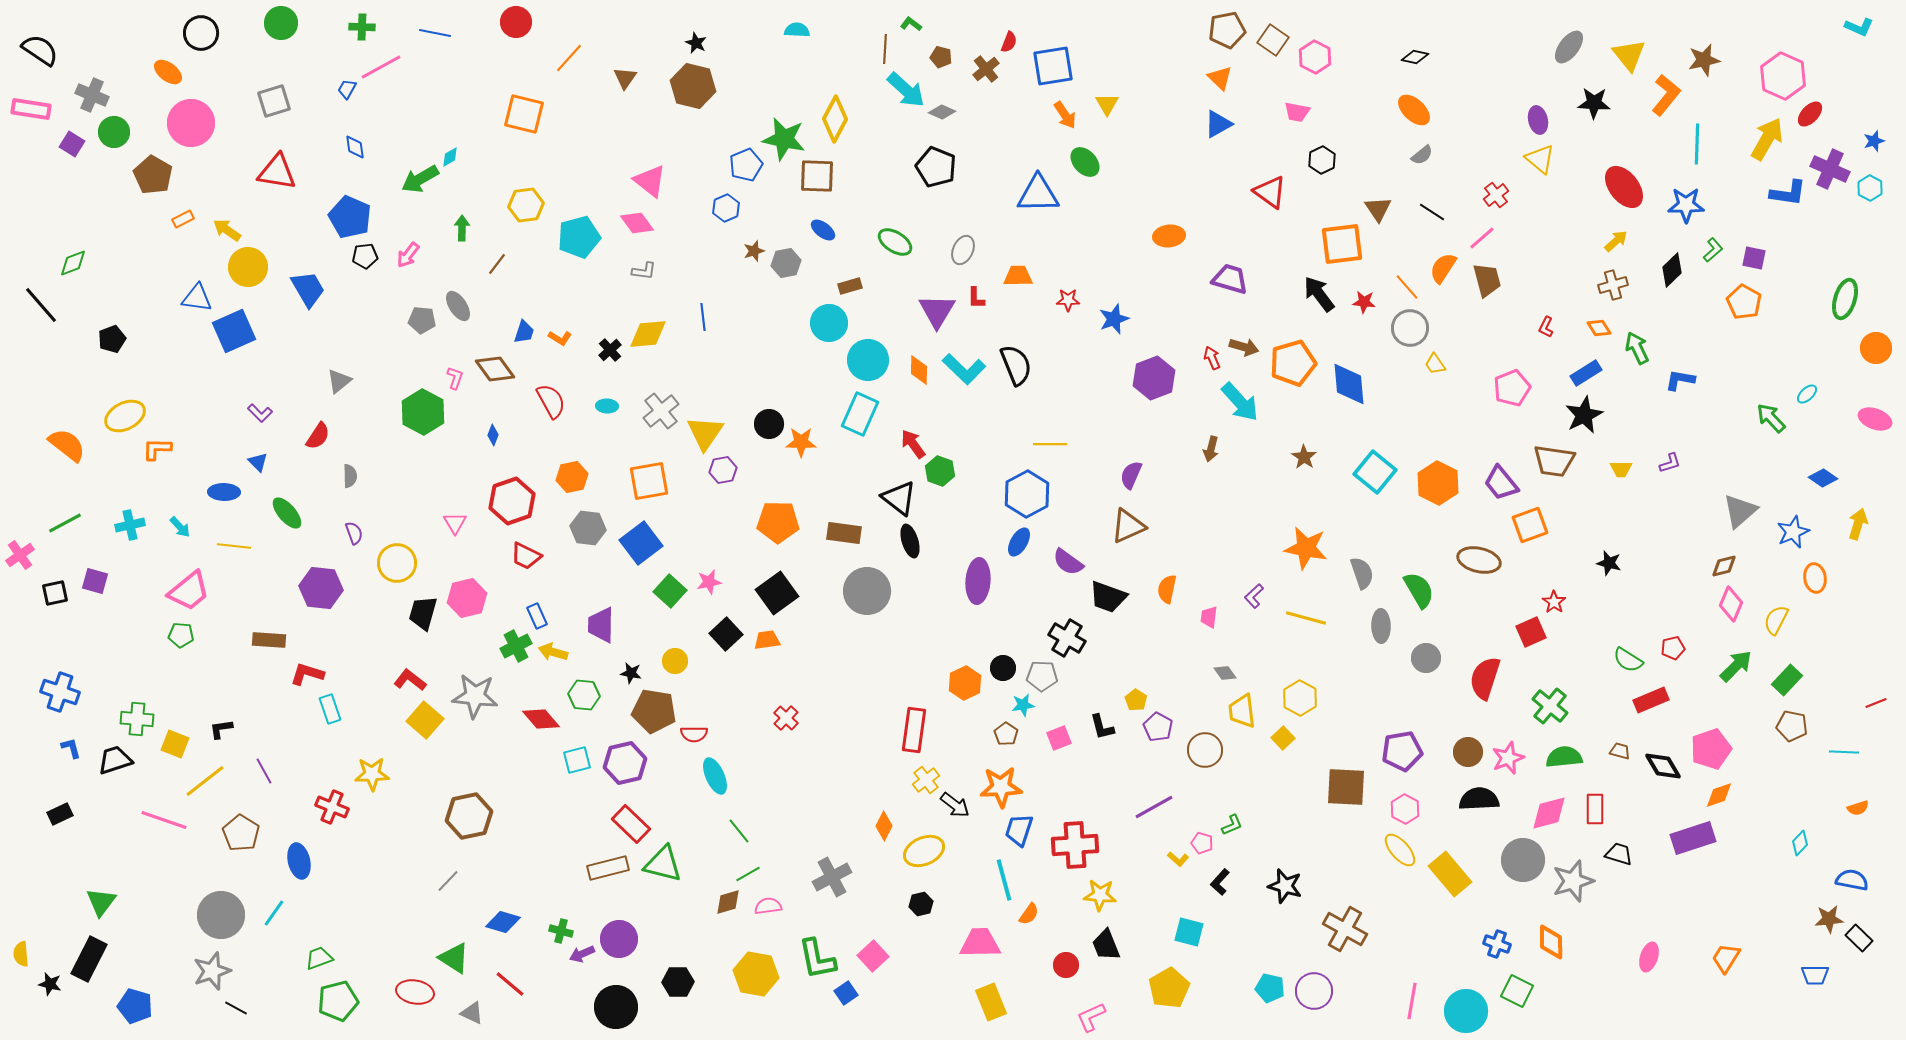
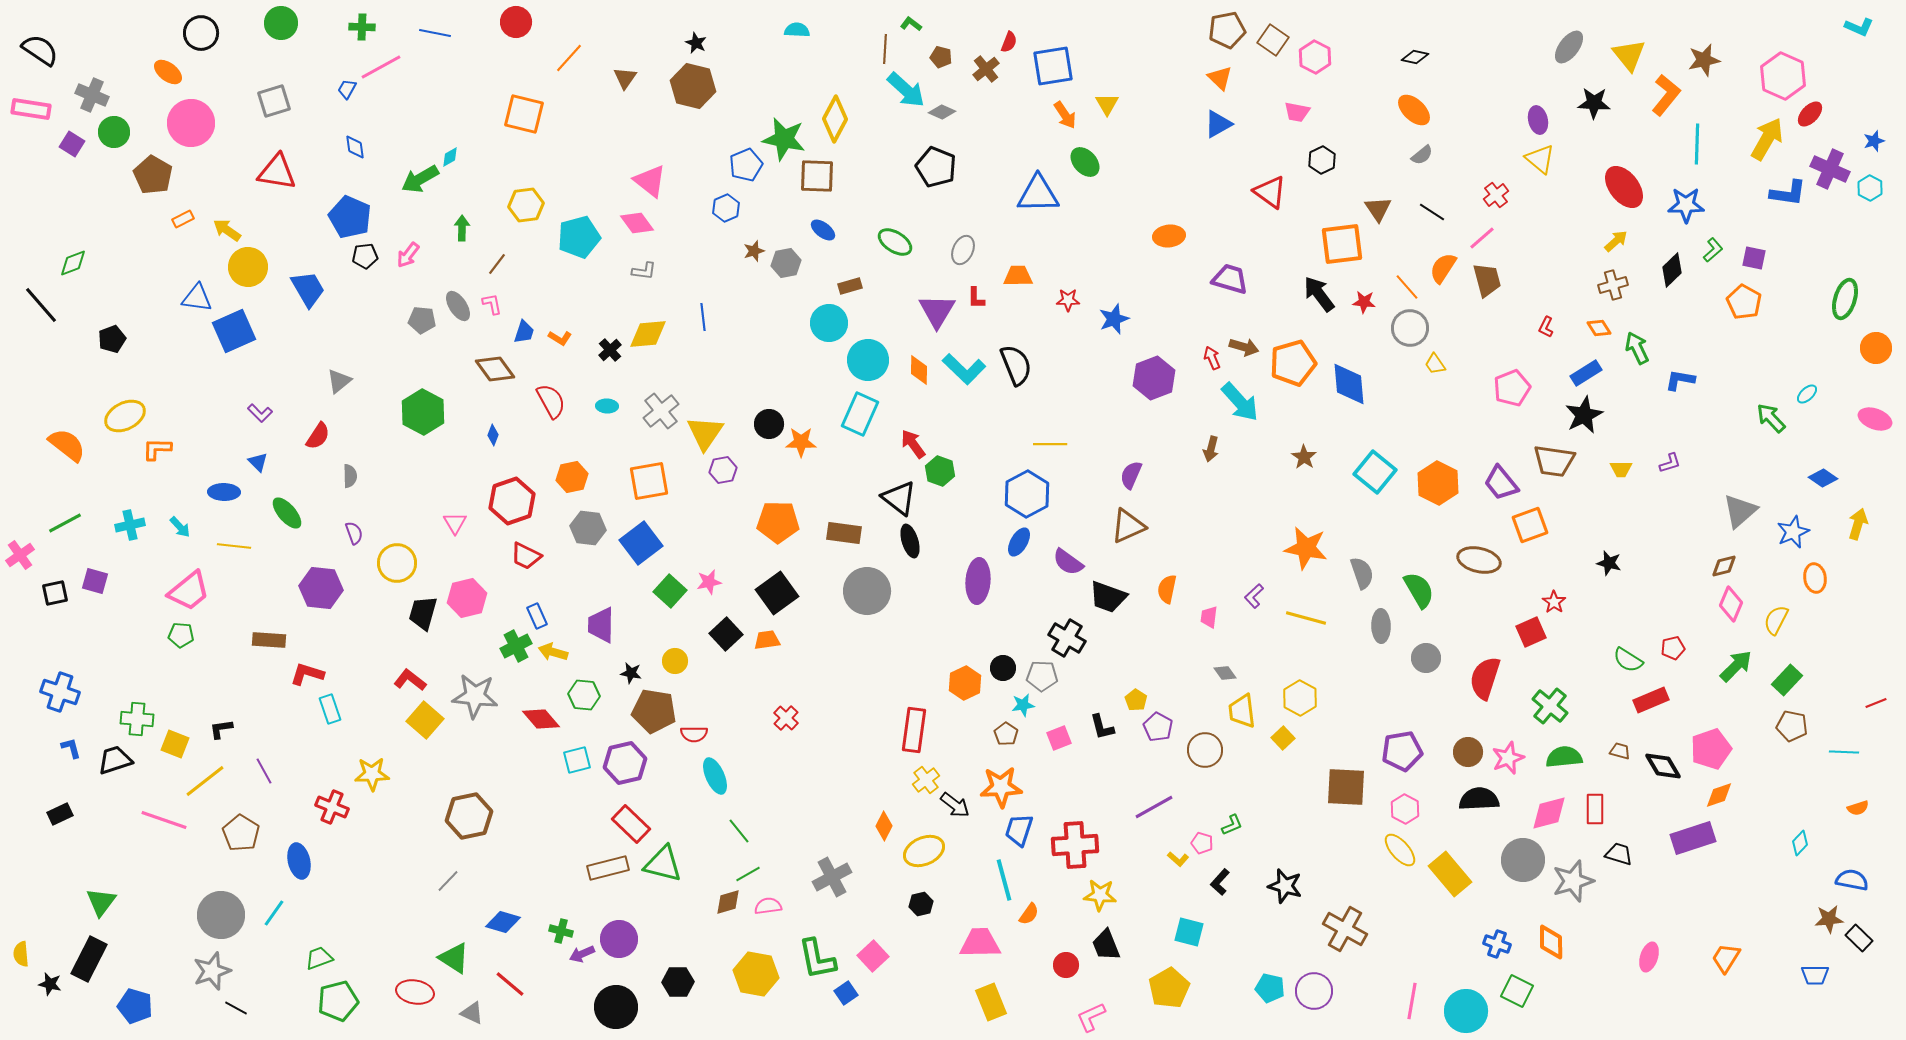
pink L-shape at (455, 378): moved 37 px right, 74 px up; rotated 30 degrees counterclockwise
